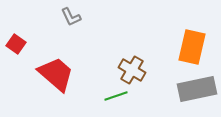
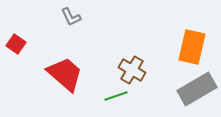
red trapezoid: moved 9 px right
gray rectangle: rotated 18 degrees counterclockwise
